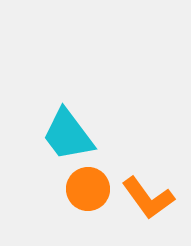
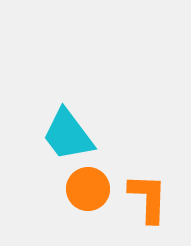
orange L-shape: rotated 142 degrees counterclockwise
